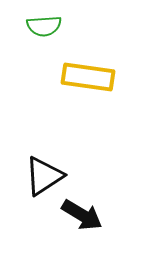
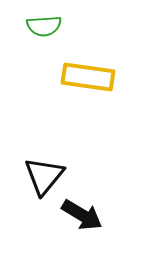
black triangle: rotated 18 degrees counterclockwise
